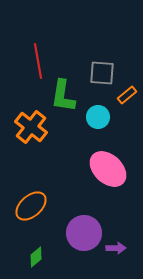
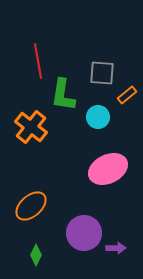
green L-shape: moved 1 px up
pink ellipse: rotated 69 degrees counterclockwise
green diamond: moved 2 px up; rotated 25 degrees counterclockwise
